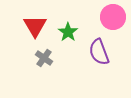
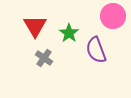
pink circle: moved 1 px up
green star: moved 1 px right, 1 px down
purple semicircle: moved 3 px left, 2 px up
